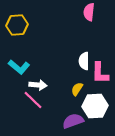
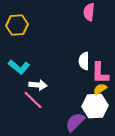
yellow semicircle: moved 23 px right; rotated 24 degrees clockwise
purple semicircle: moved 2 px right, 1 px down; rotated 25 degrees counterclockwise
